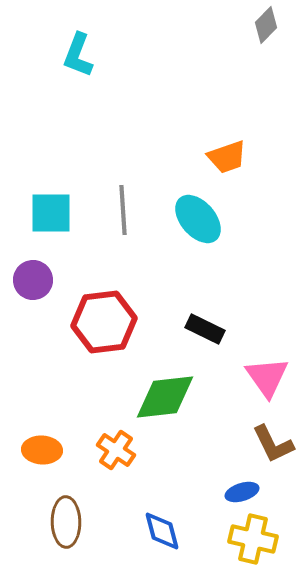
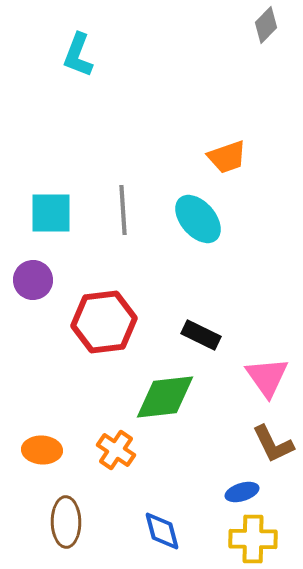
black rectangle: moved 4 px left, 6 px down
yellow cross: rotated 12 degrees counterclockwise
